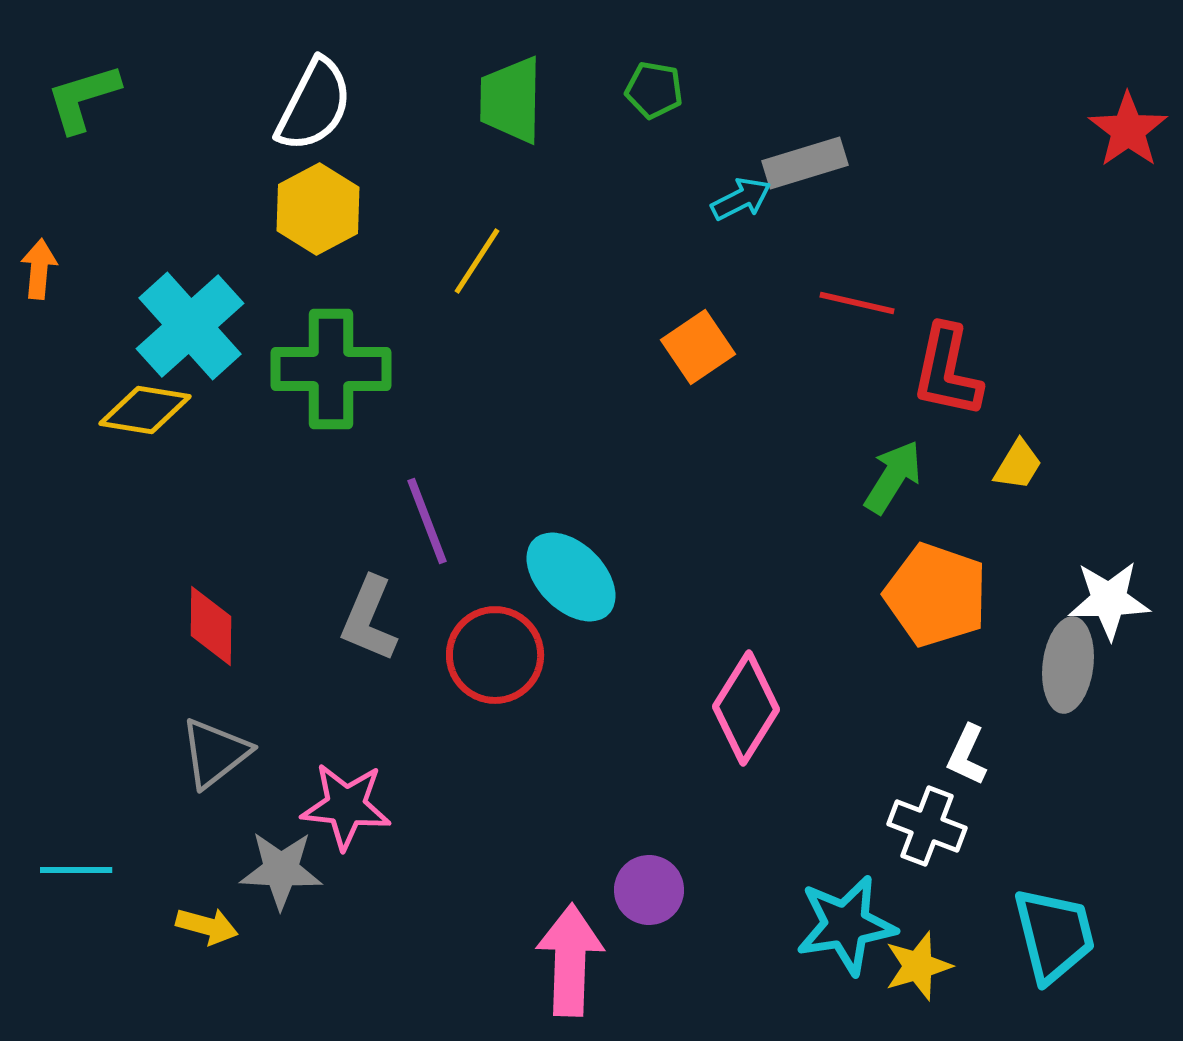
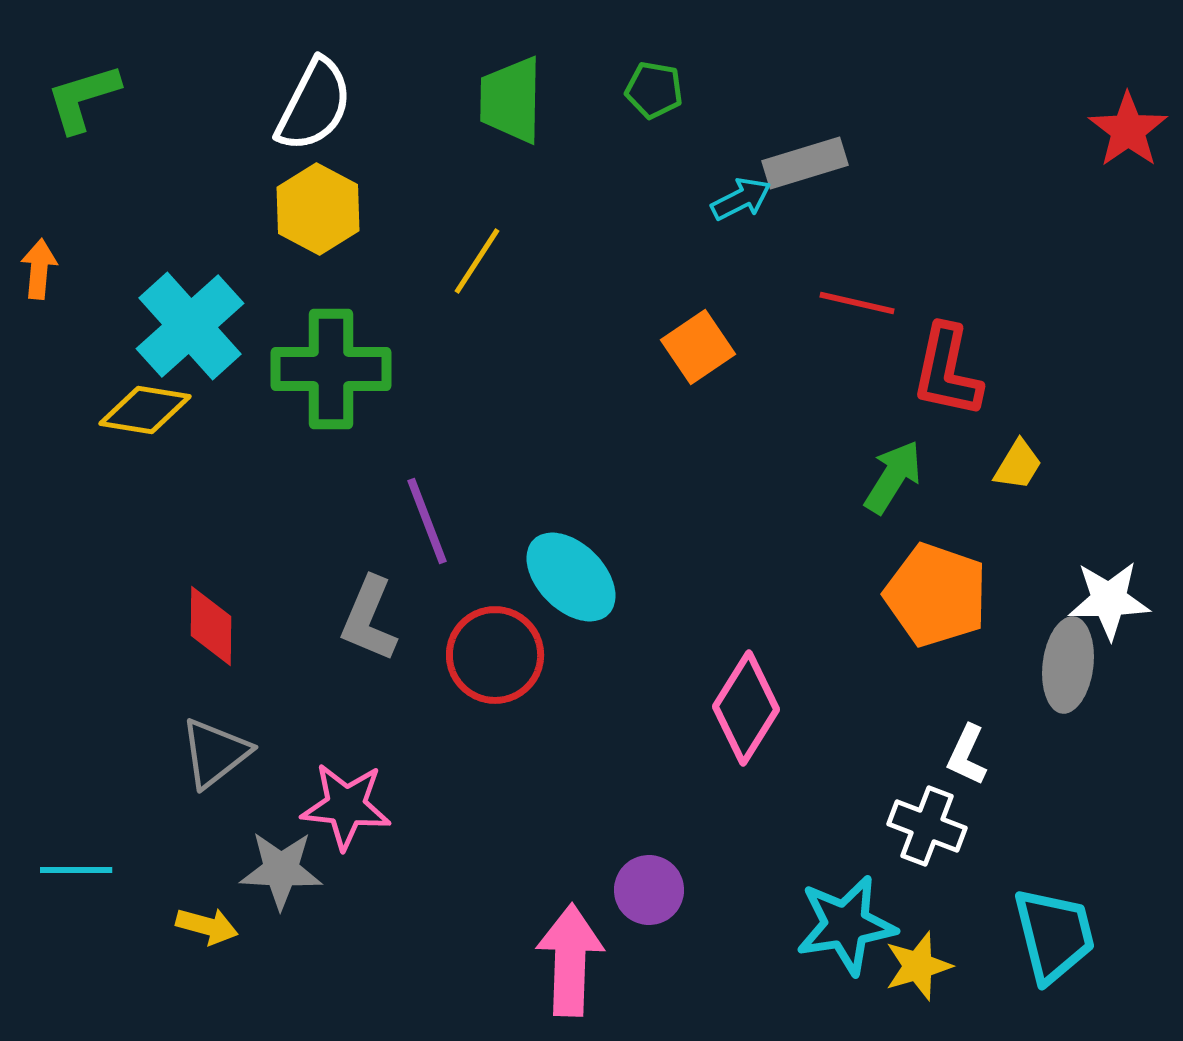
yellow hexagon: rotated 4 degrees counterclockwise
